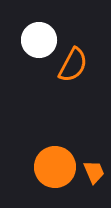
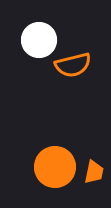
orange semicircle: rotated 48 degrees clockwise
orange trapezoid: rotated 35 degrees clockwise
